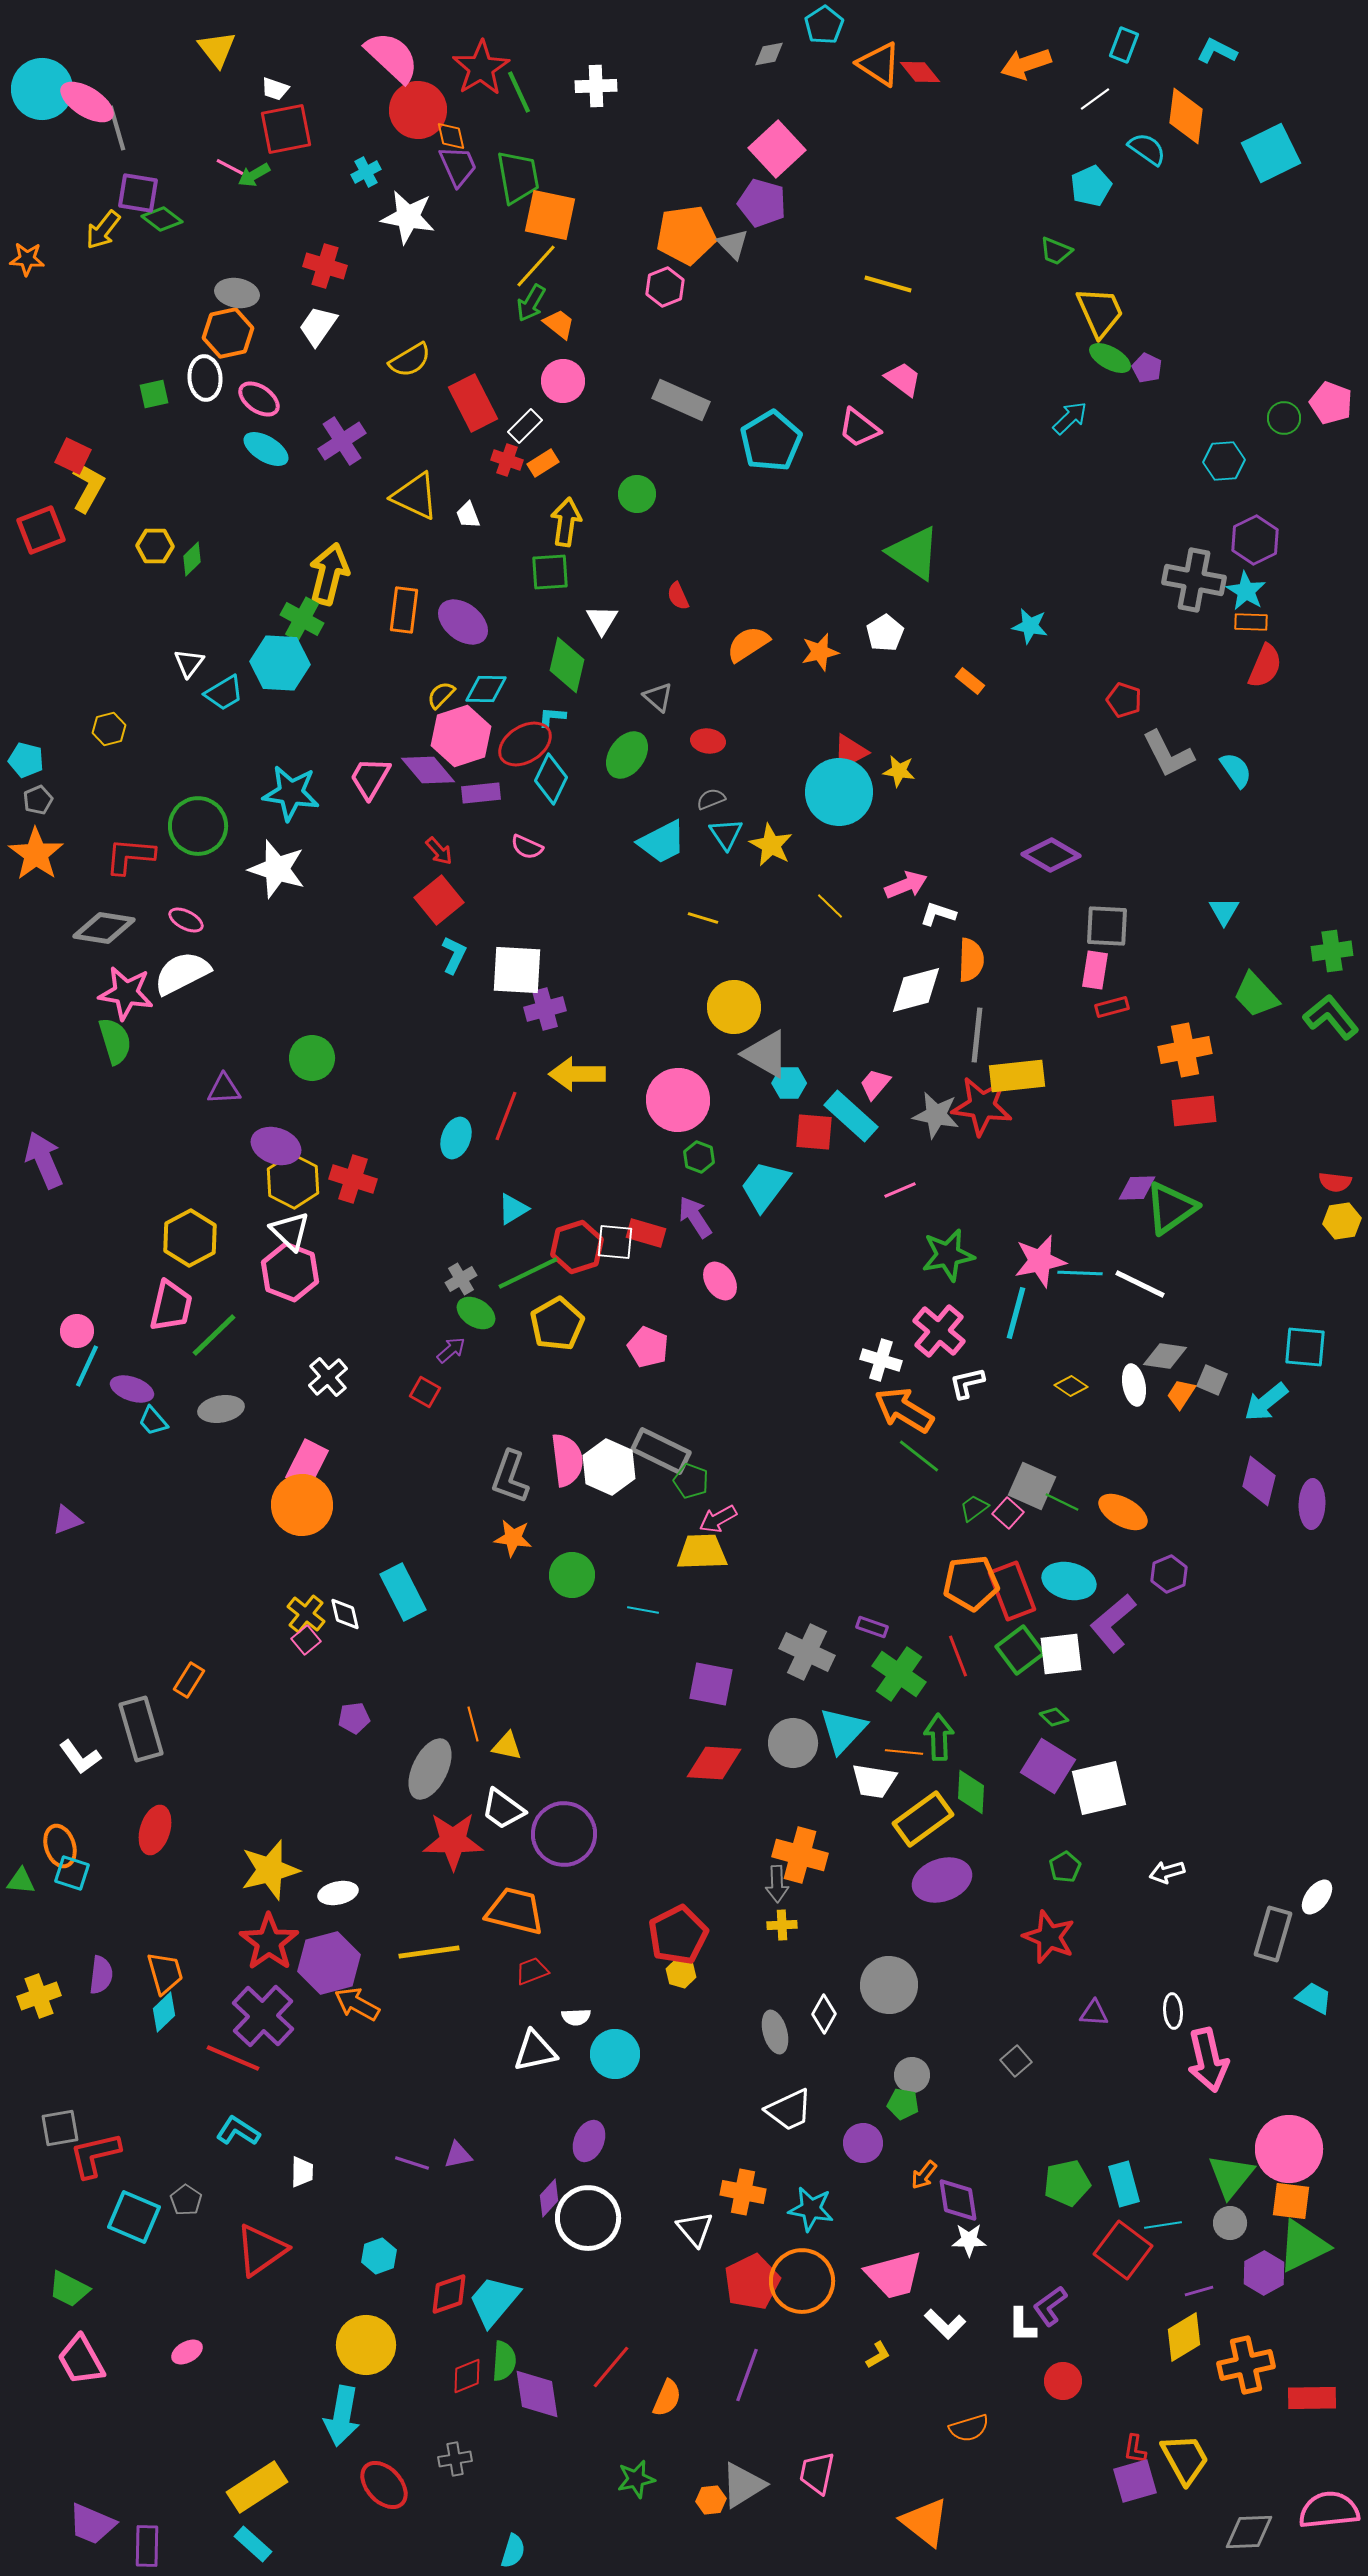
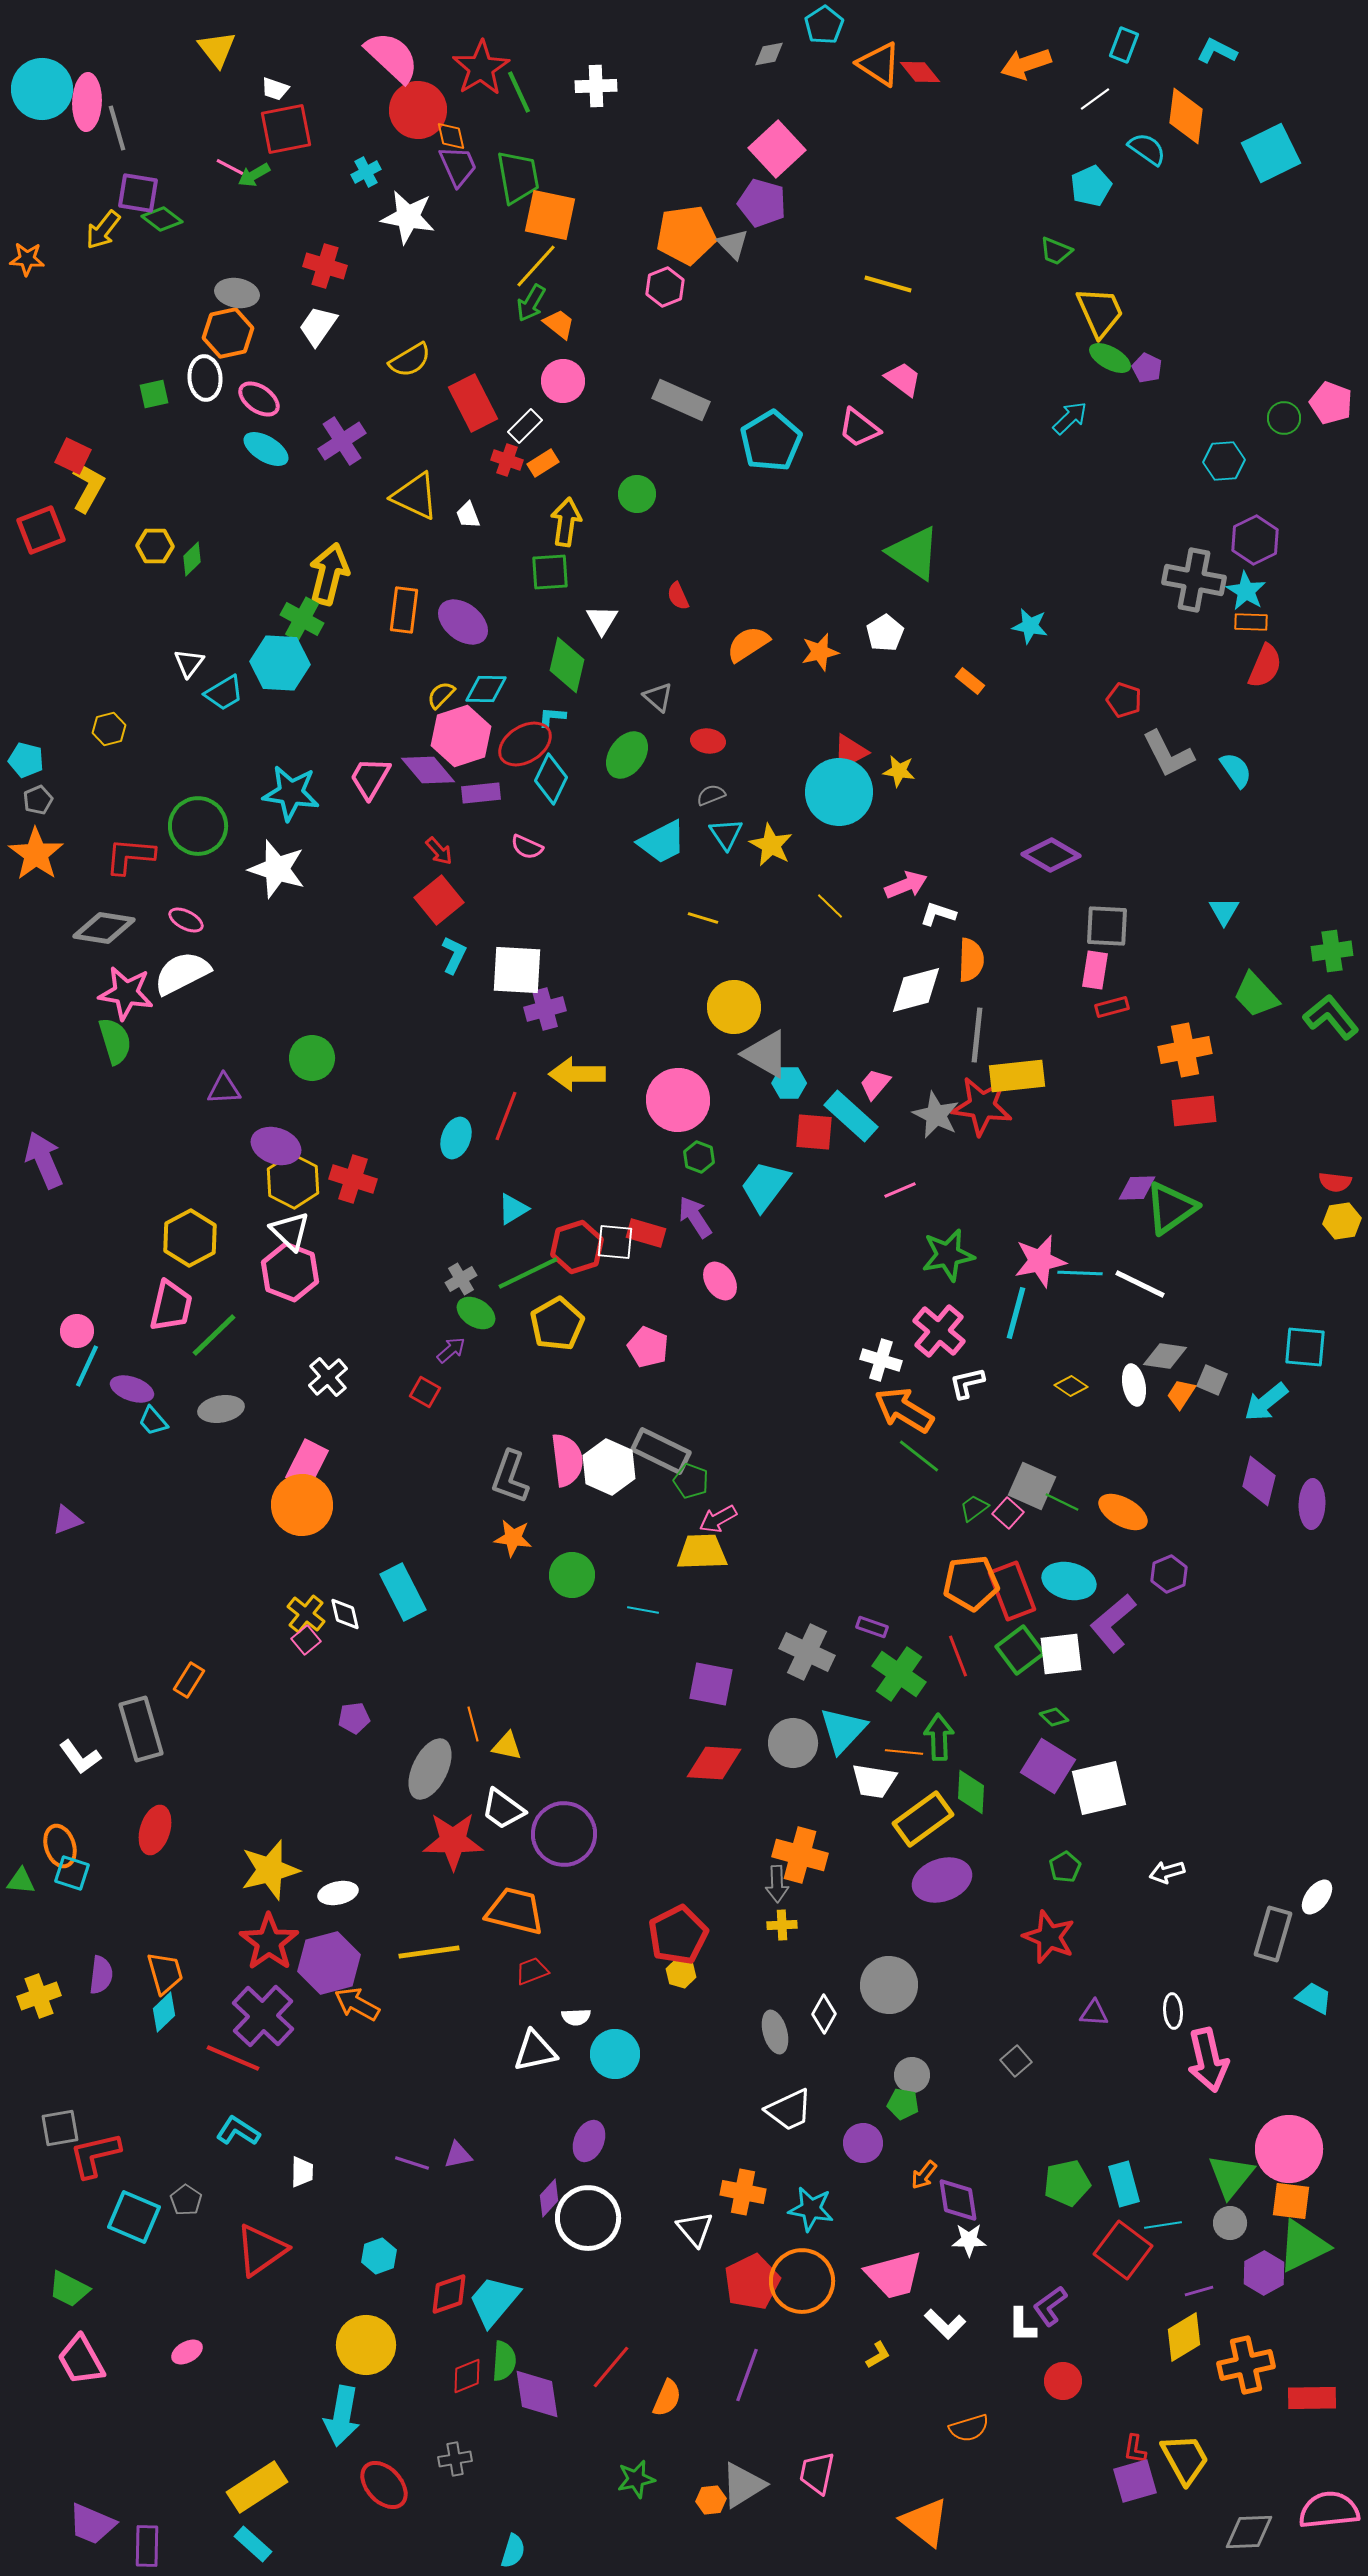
pink ellipse at (87, 102): rotated 60 degrees clockwise
gray semicircle at (711, 799): moved 4 px up
gray star at (936, 1115): rotated 15 degrees clockwise
